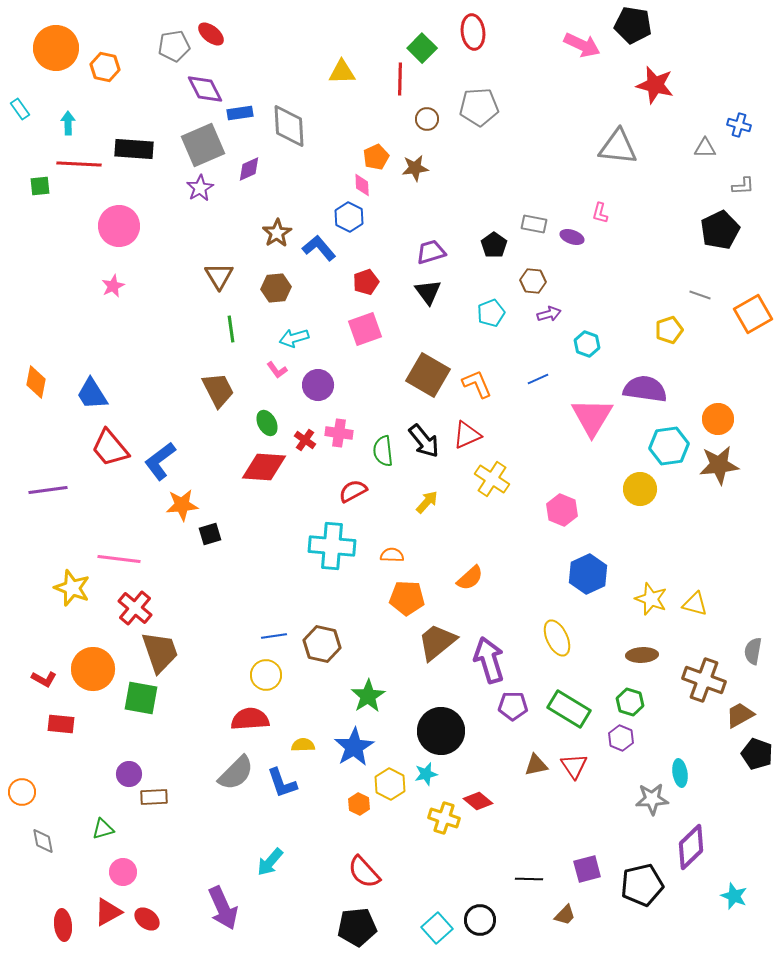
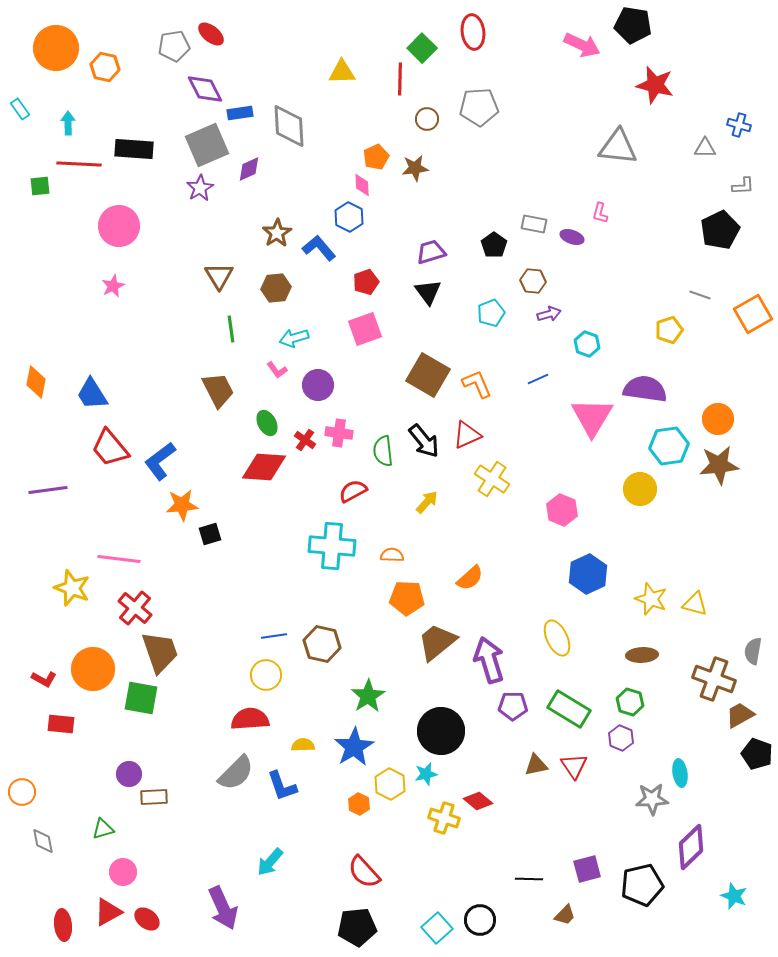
gray square at (203, 145): moved 4 px right
brown cross at (704, 680): moved 10 px right, 1 px up
blue L-shape at (282, 783): moved 3 px down
